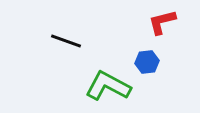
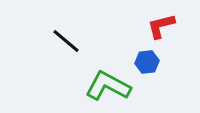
red L-shape: moved 1 px left, 4 px down
black line: rotated 20 degrees clockwise
